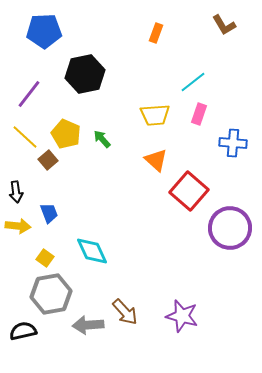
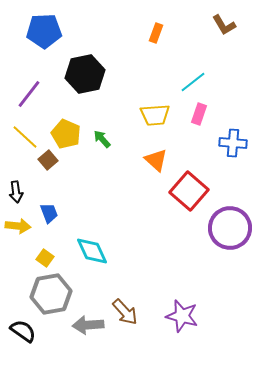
black semicircle: rotated 48 degrees clockwise
